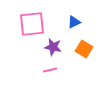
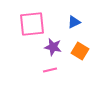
orange square: moved 4 px left, 2 px down
